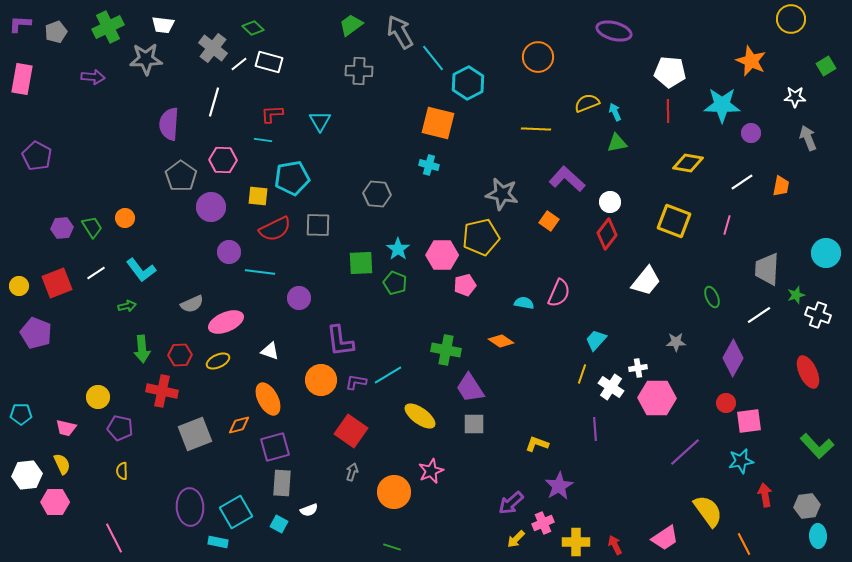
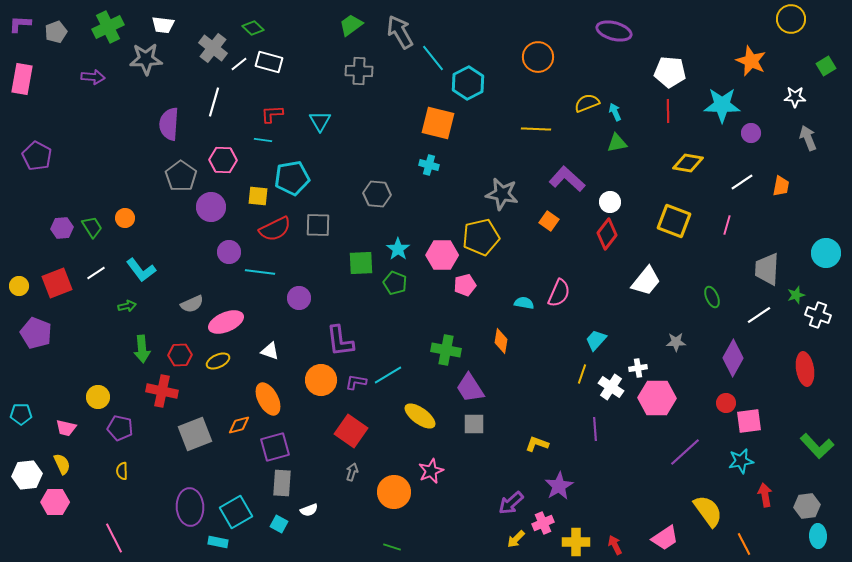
orange diamond at (501, 341): rotated 65 degrees clockwise
red ellipse at (808, 372): moved 3 px left, 3 px up; rotated 16 degrees clockwise
